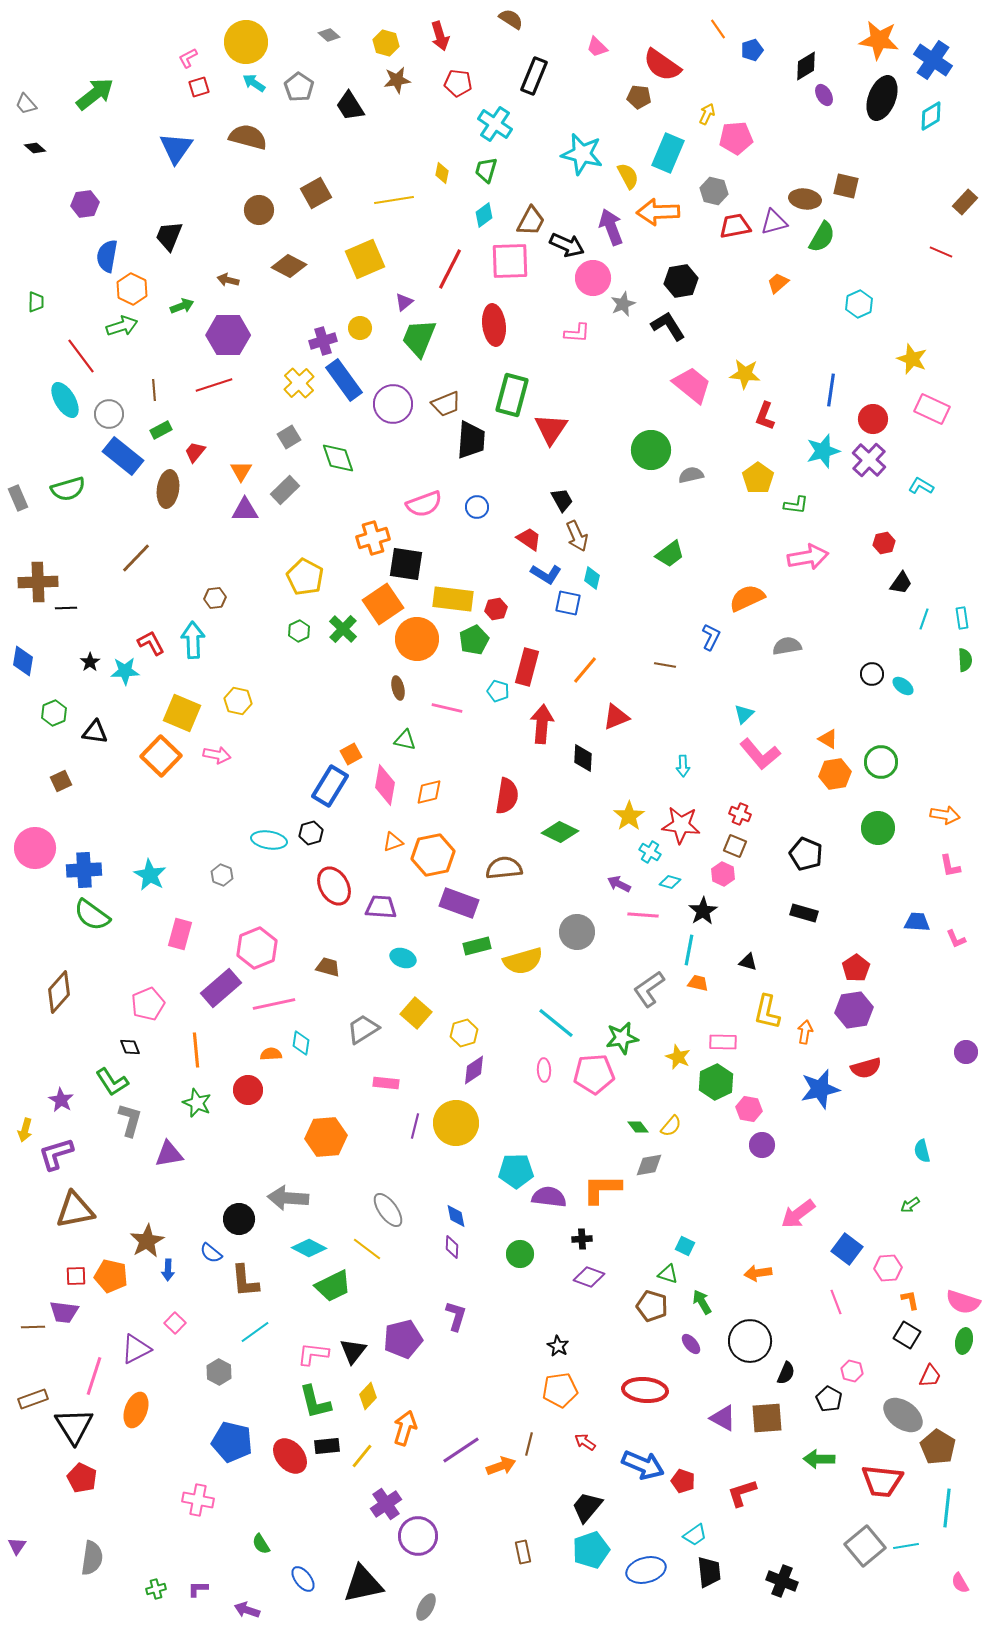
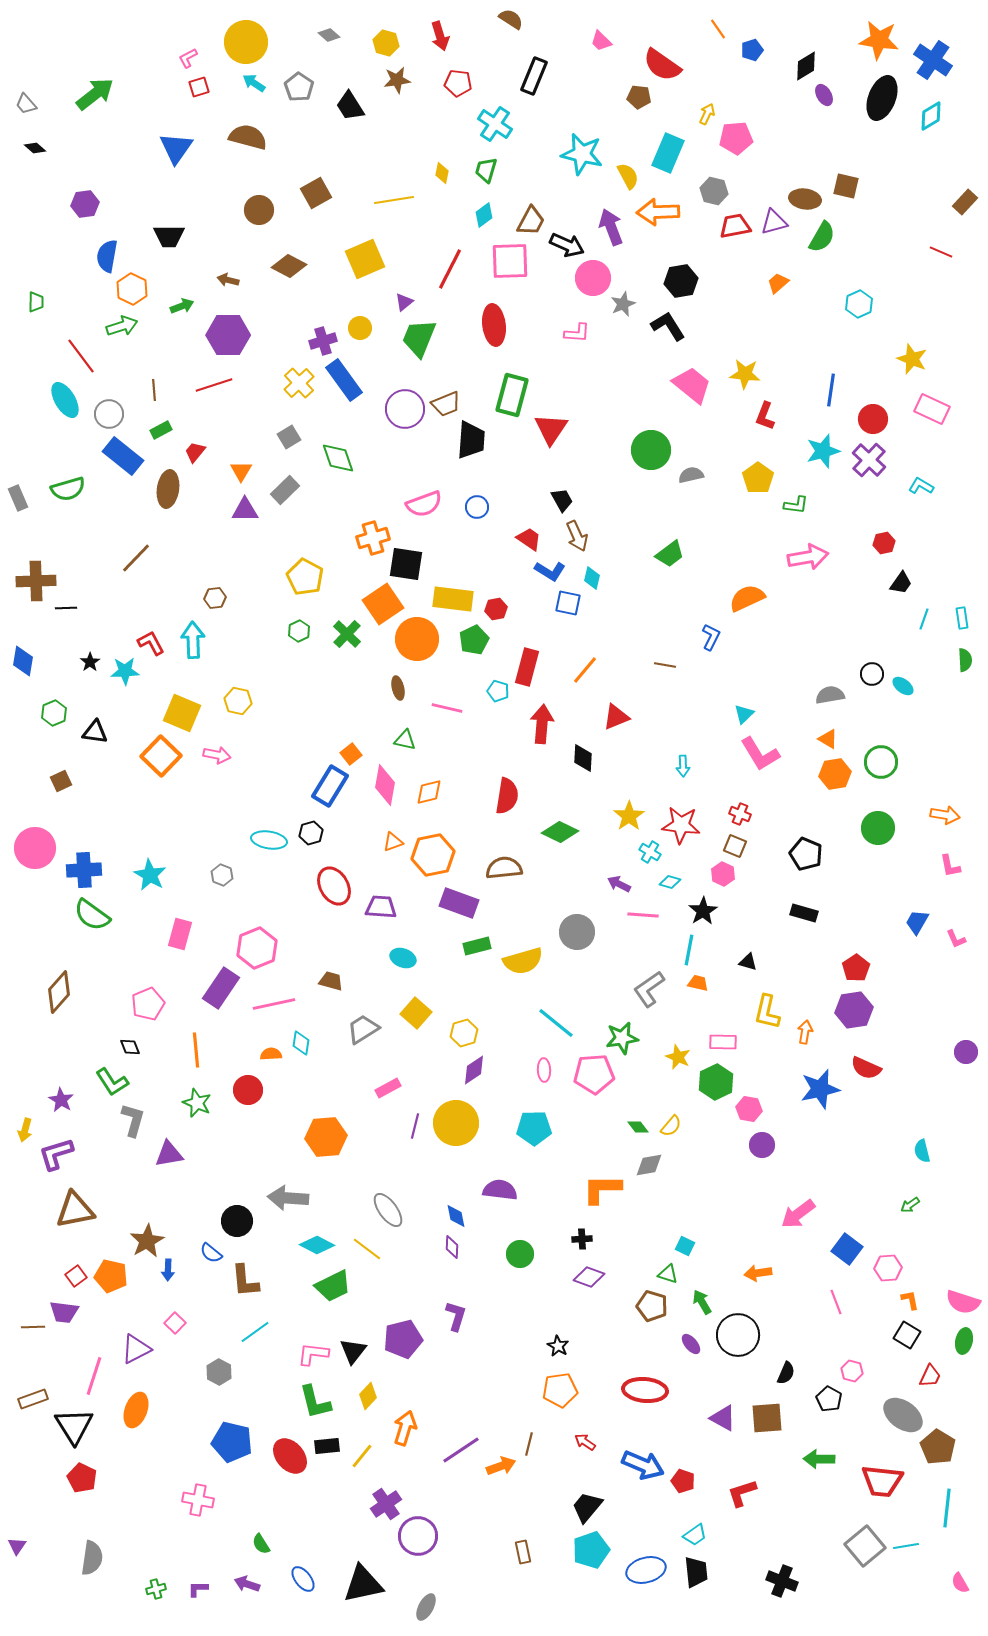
pink trapezoid at (597, 47): moved 4 px right, 6 px up
black trapezoid at (169, 236): rotated 112 degrees counterclockwise
purple circle at (393, 404): moved 12 px right, 5 px down
blue L-shape at (546, 574): moved 4 px right, 3 px up
brown cross at (38, 582): moved 2 px left, 1 px up
green cross at (343, 629): moved 4 px right, 5 px down
gray semicircle at (787, 646): moved 43 px right, 49 px down
orange square at (351, 754): rotated 10 degrees counterclockwise
pink L-shape at (760, 754): rotated 9 degrees clockwise
blue trapezoid at (917, 922): rotated 64 degrees counterclockwise
brown trapezoid at (328, 967): moved 3 px right, 14 px down
purple rectangle at (221, 988): rotated 15 degrees counterclockwise
red semicircle at (866, 1068): rotated 40 degrees clockwise
pink rectangle at (386, 1083): moved 2 px right, 5 px down; rotated 35 degrees counterclockwise
gray L-shape at (130, 1120): moved 3 px right
cyan pentagon at (516, 1171): moved 18 px right, 43 px up
purple semicircle at (549, 1197): moved 49 px left, 7 px up
black circle at (239, 1219): moved 2 px left, 2 px down
cyan diamond at (309, 1248): moved 8 px right, 3 px up
red square at (76, 1276): rotated 35 degrees counterclockwise
black circle at (750, 1341): moved 12 px left, 6 px up
black trapezoid at (709, 1572): moved 13 px left
purple arrow at (247, 1610): moved 26 px up
